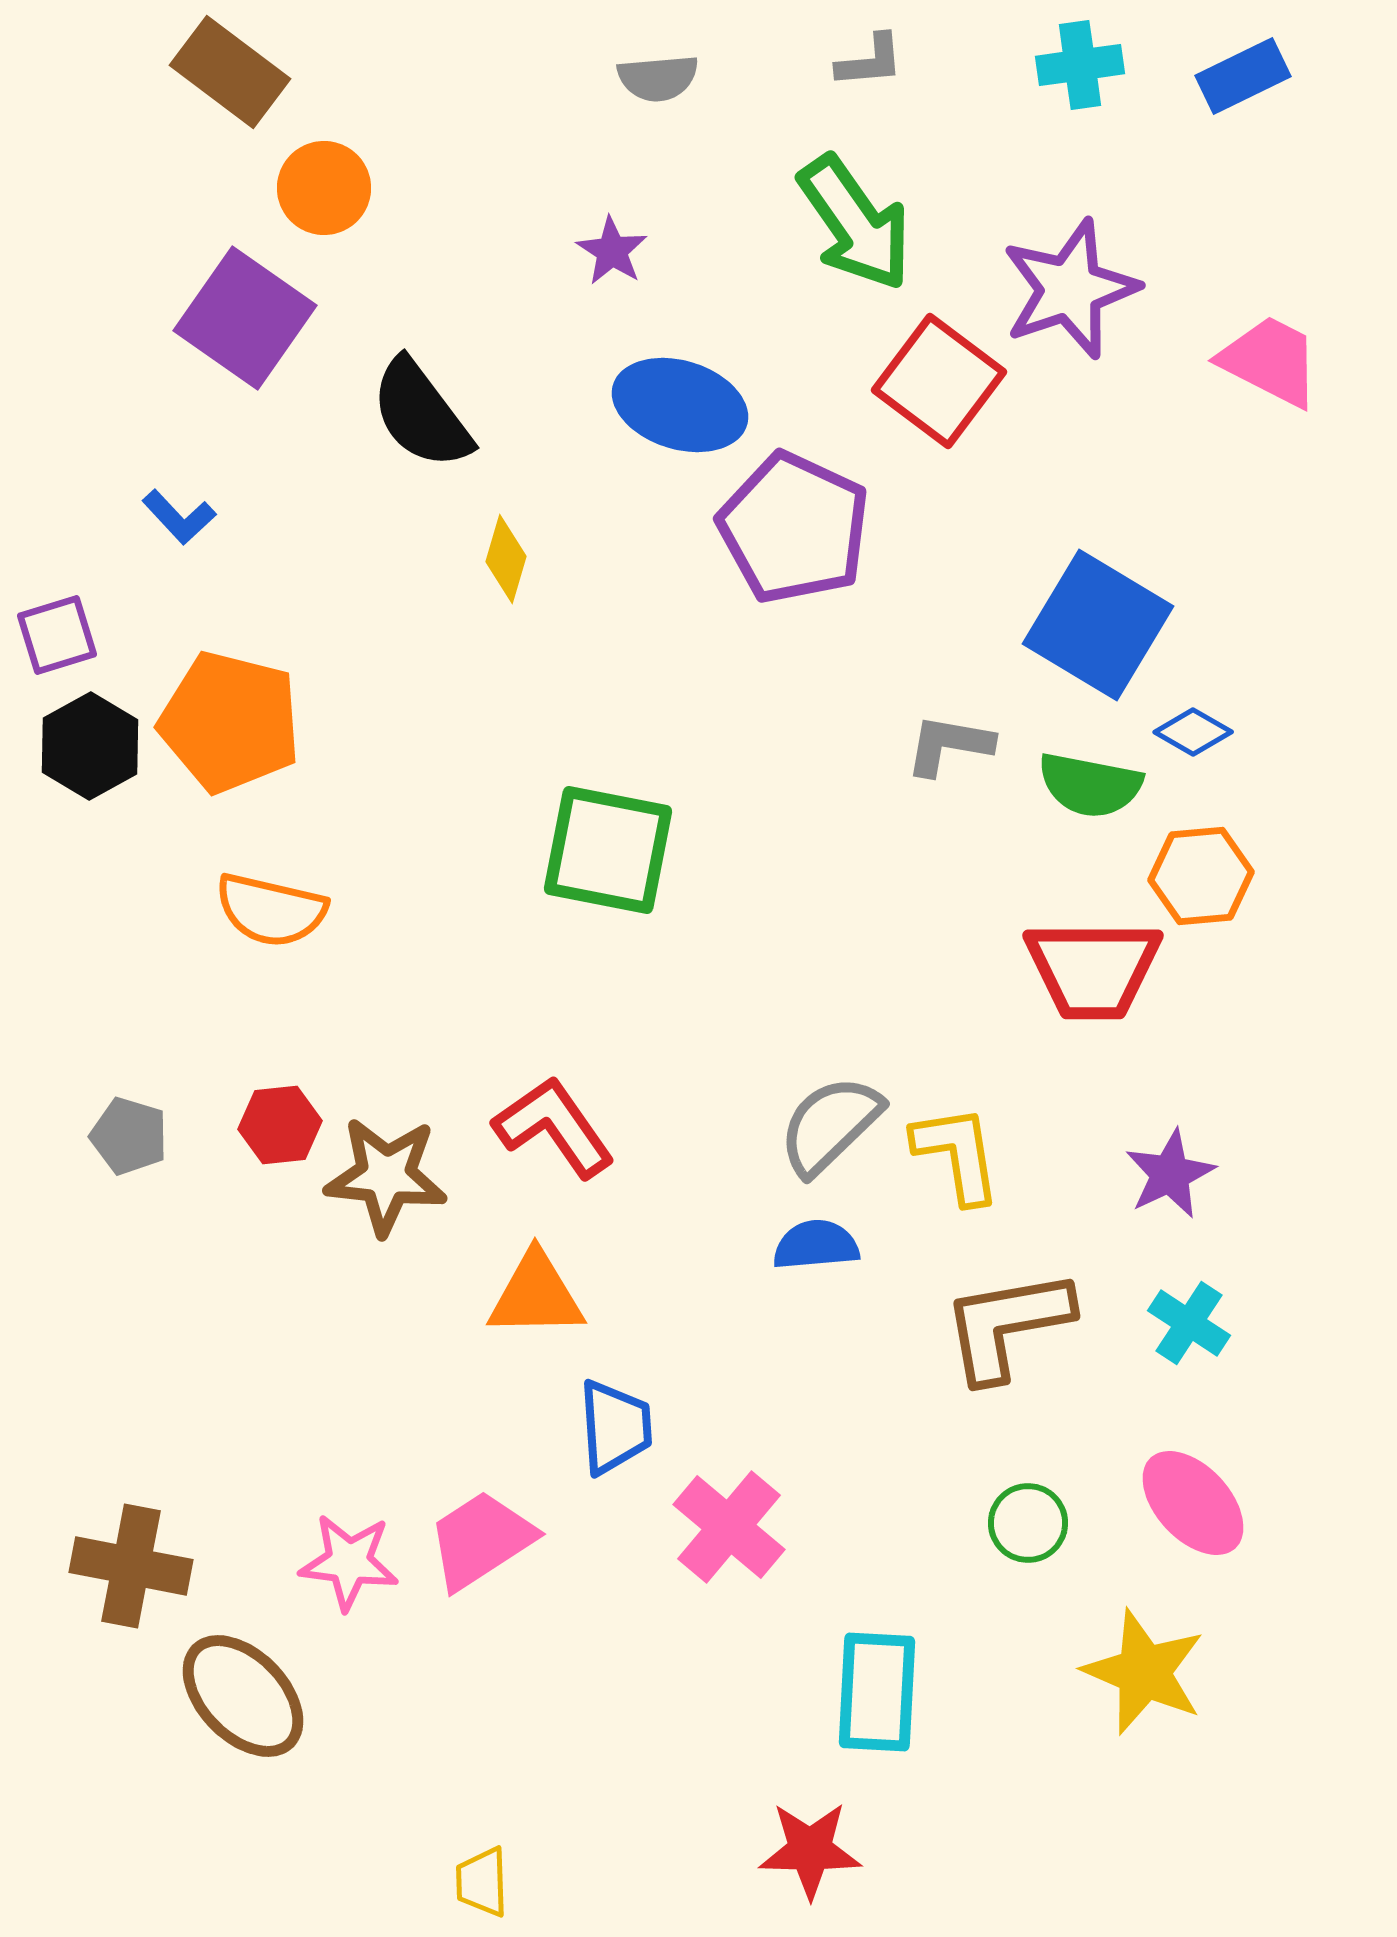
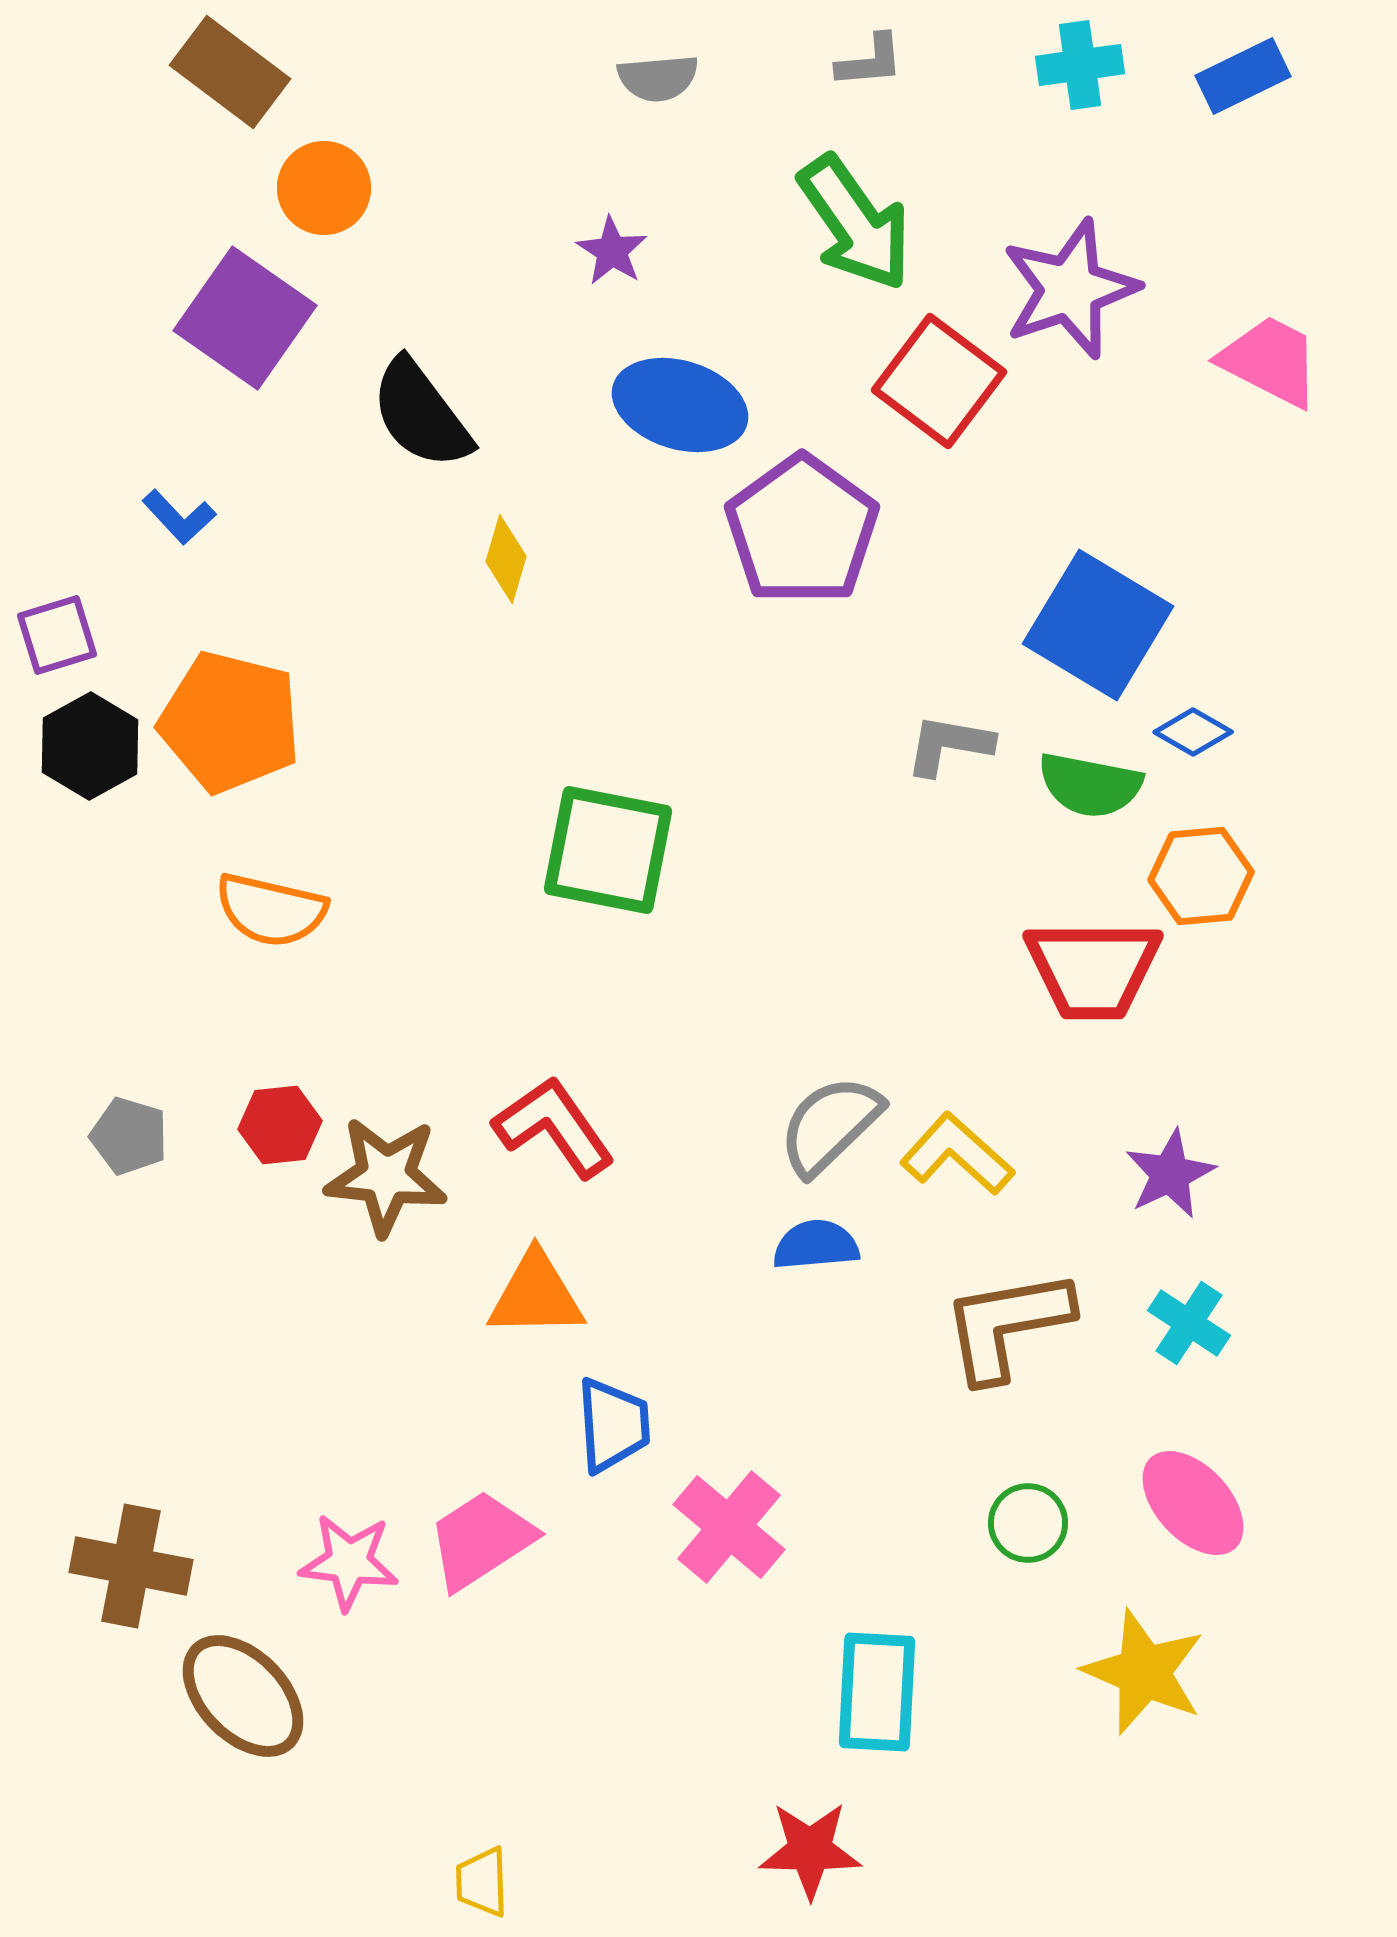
purple pentagon at (794, 528): moved 8 px right, 2 px down; rotated 11 degrees clockwise
yellow L-shape at (957, 1154): rotated 39 degrees counterclockwise
blue trapezoid at (615, 1427): moved 2 px left, 2 px up
